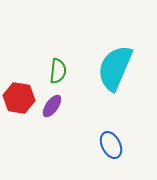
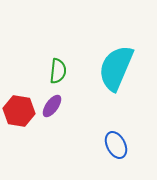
cyan semicircle: moved 1 px right
red hexagon: moved 13 px down
blue ellipse: moved 5 px right
